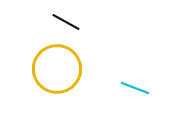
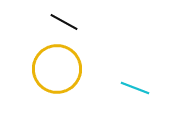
black line: moved 2 px left
